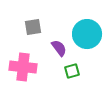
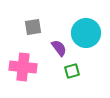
cyan circle: moved 1 px left, 1 px up
